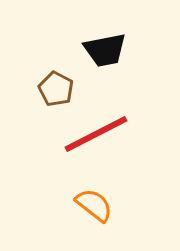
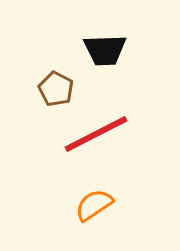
black trapezoid: rotated 9 degrees clockwise
orange semicircle: rotated 72 degrees counterclockwise
